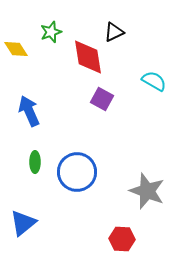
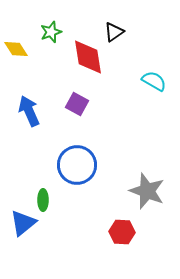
black triangle: rotated 10 degrees counterclockwise
purple square: moved 25 px left, 5 px down
green ellipse: moved 8 px right, 38 px down
blue circle: moved 7 px up
red hexagon: moved 7 px up
